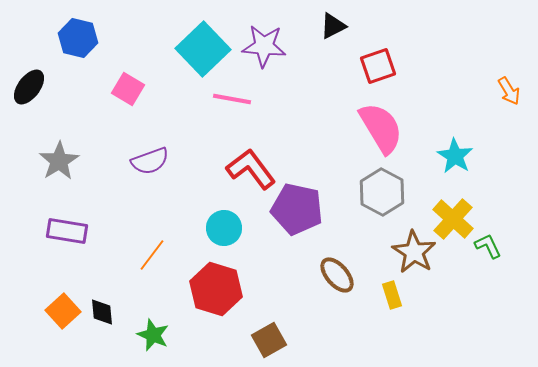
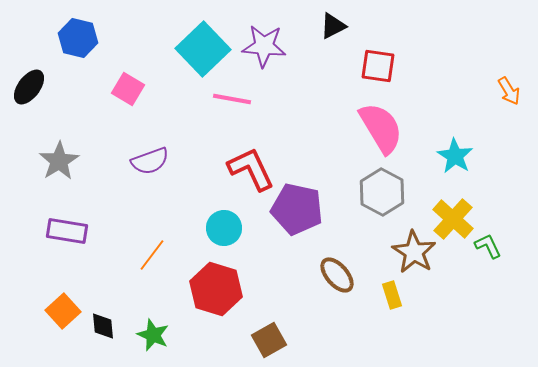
red square: rotated 27 degrees clockwise
red L-shape: rotated 12 degrees clockwise
black diamond: moved 1 px right, 14 px down
